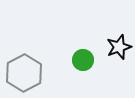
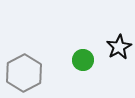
black star: rotated 10 degrees counterclockwise
